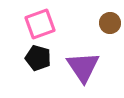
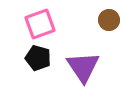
brown circle: moved 1 px left, 3 px up
